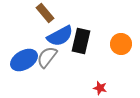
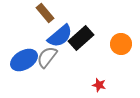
blue semicircle: rotated 12 degrees counterclockwise
black rectangle: moved 3 px up; rotated 35 degrees clockwise
red star: moved 1 px left, 3 px up
